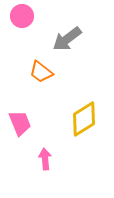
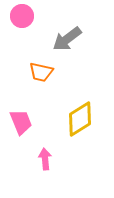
orange trapezoid: rotated 25 degrees counterclockwise
yellow diamond: moved 4 px left
pink trapezoid: moved 1 px right, 1 px up
